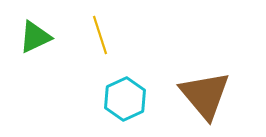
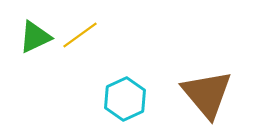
yellow line: moved 20 px left; rotated 72 degrees clockwise
brown triangle: moved 2 px right, 1 px up
